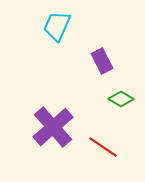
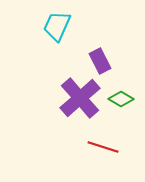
purple rectangle: moved 2 px left
purple cross: moved 27 px right, 29 px up
red line: rotated 16 degrees counterclockwise
